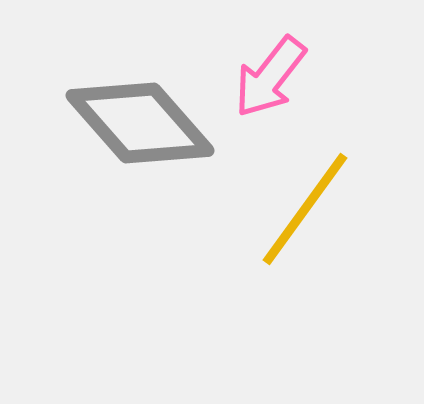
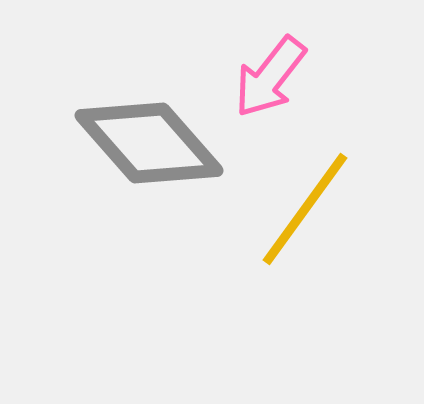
gray diamond: moved 9 px right, 20 px down
